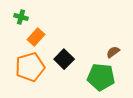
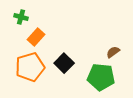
black square: moved 4 px down
